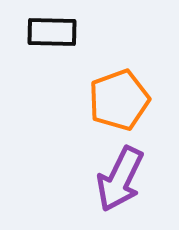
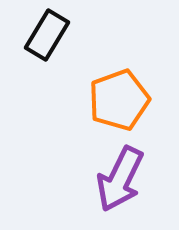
black rectangle: moved 5 px left, 3 px down; rotated 60 degrees counterclockwise
